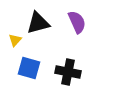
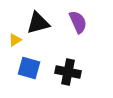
purple semicircle: moved 1 px right
yellow triangle: rotated 16 degrees clockwise
